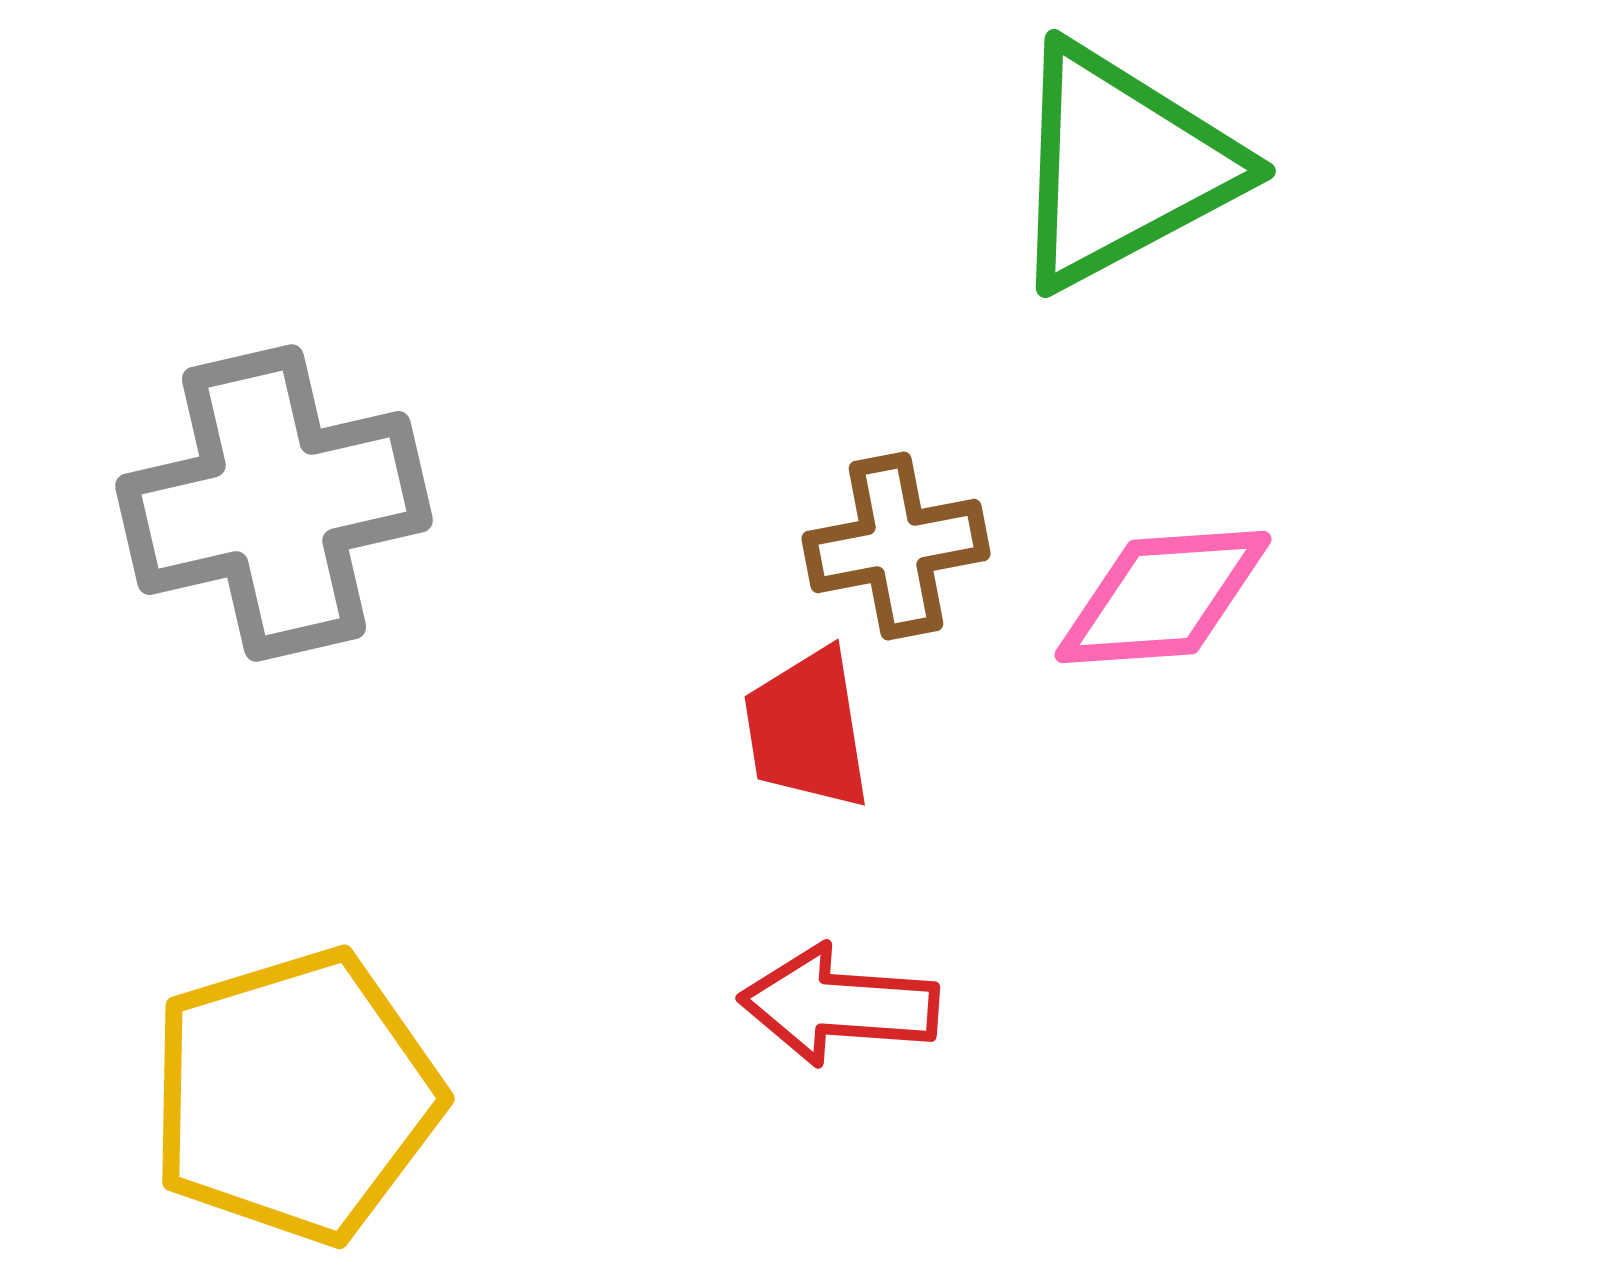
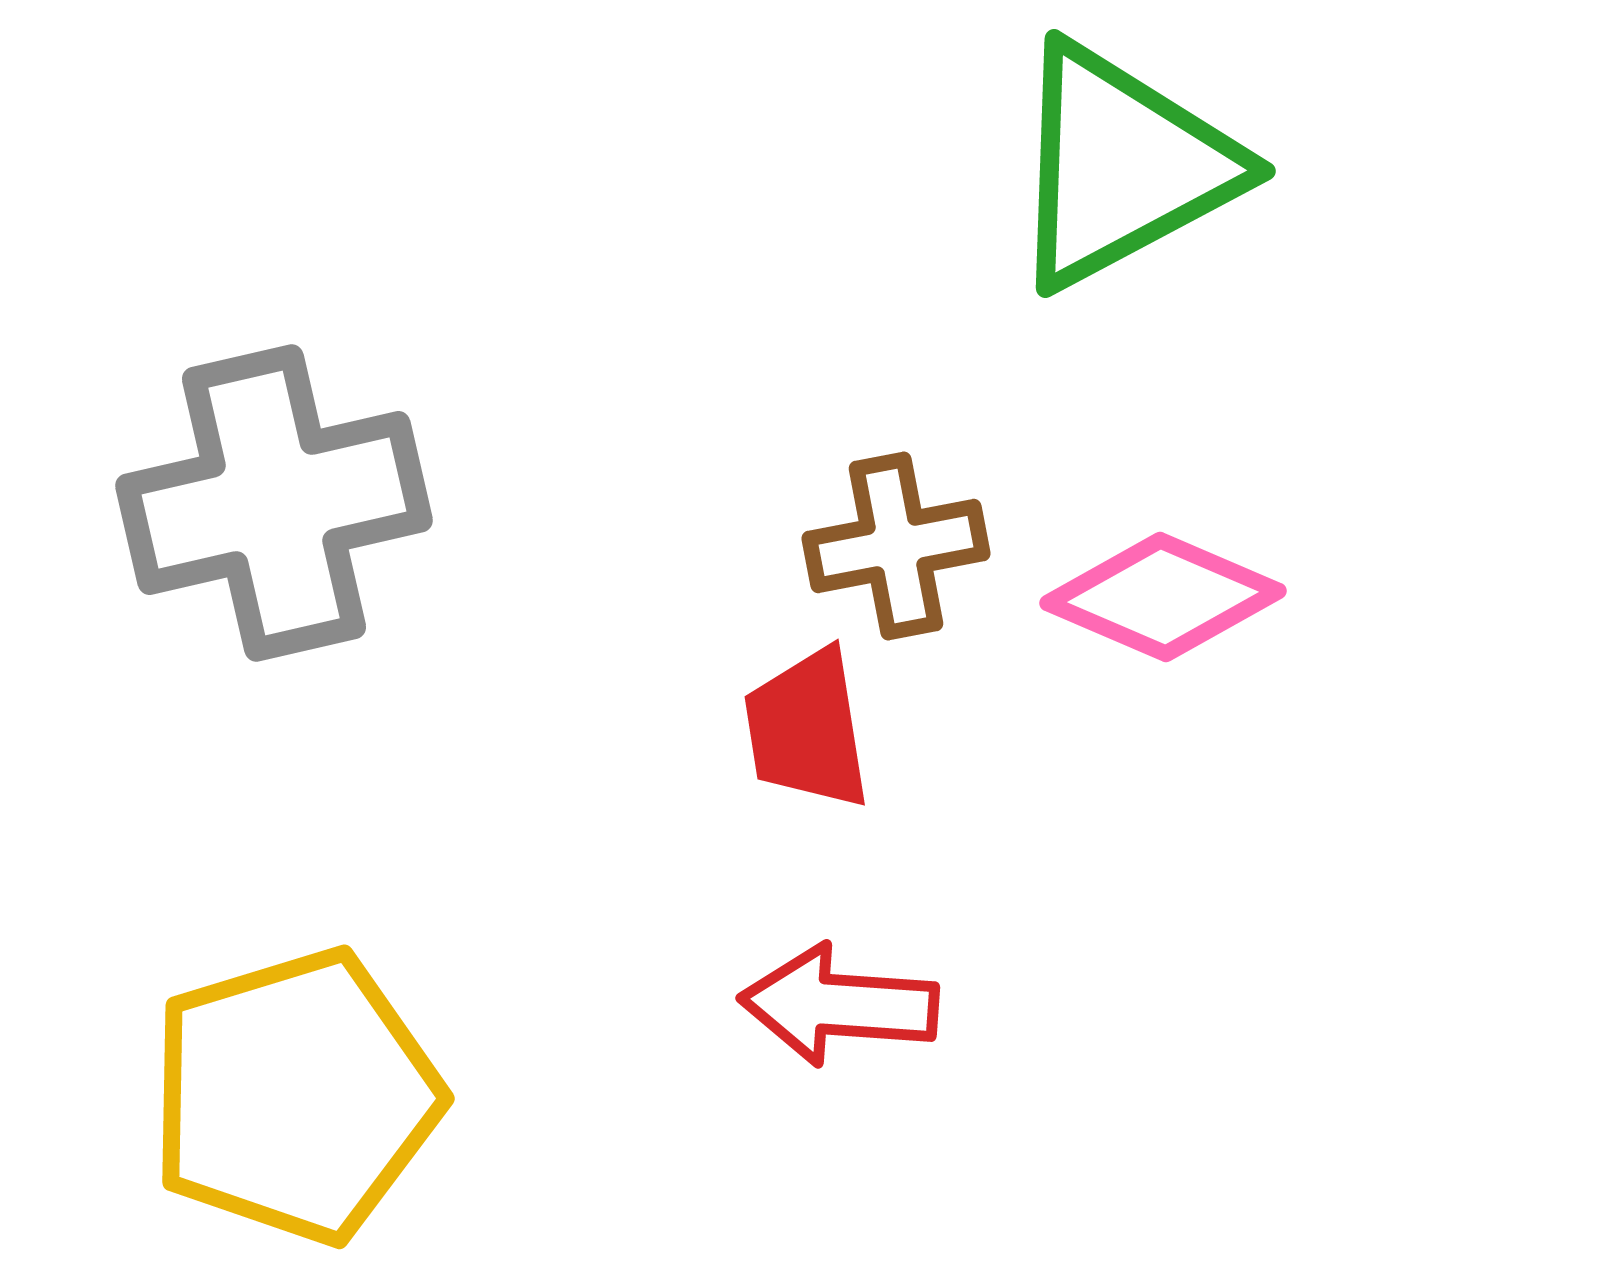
pink diamond: rotated 27 degrees clockwise
